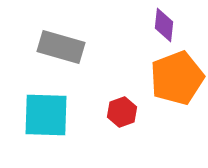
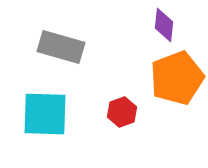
cyan square: moved 1 px left, 1 px up
